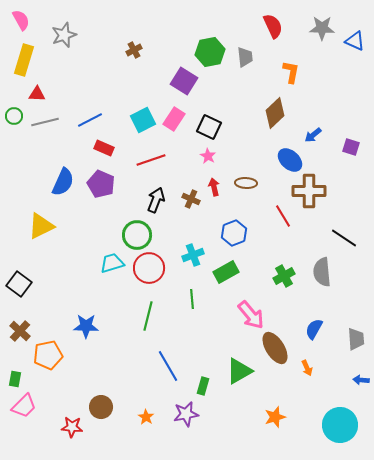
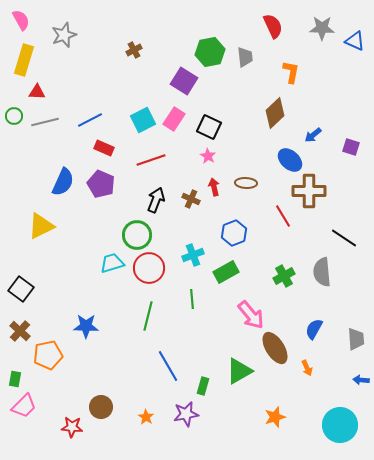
red triangle at (37, 94): moved 2 px up
black square at (19, 284): moved 2 px right, 5 px down
